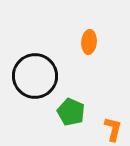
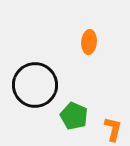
black circle: moved 9 px down
green pentagon: moved 3 px right, 4 px down
